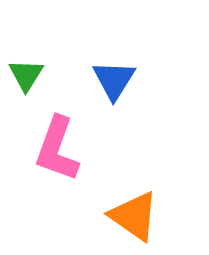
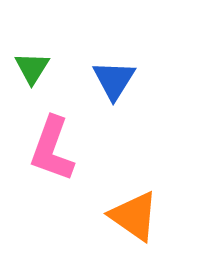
green triangle: moved 6 px right, 7 px up
pink L-shape: moved 5 px left
